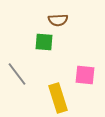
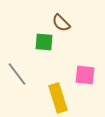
brown semicircle: moved 3 px right, 3 px down; rotated 48 degrees clockwise
